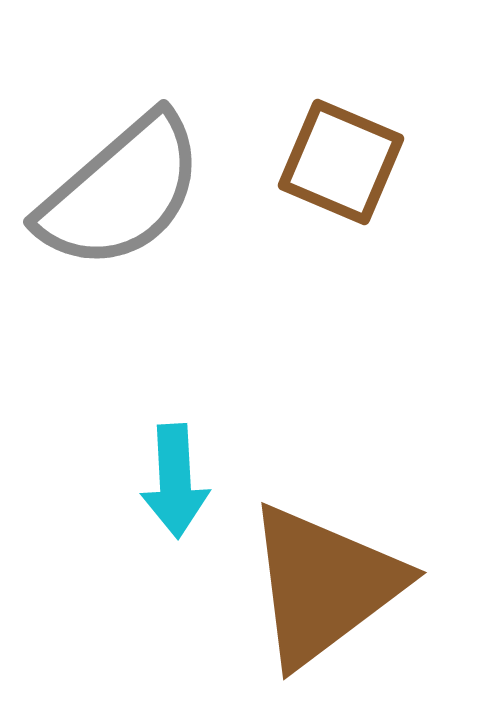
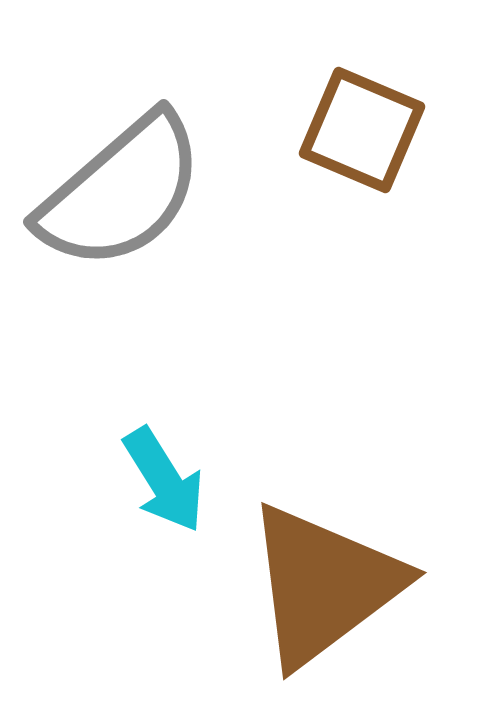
brown square: moved 21 px right, 32 px up
cyan arrow: moved 11 px left, 1 px up; rotated 29 degrees counterclockwise
